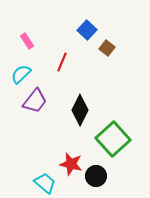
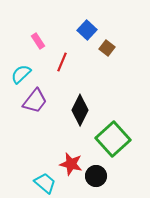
pink rectangle: moved 11 px right
